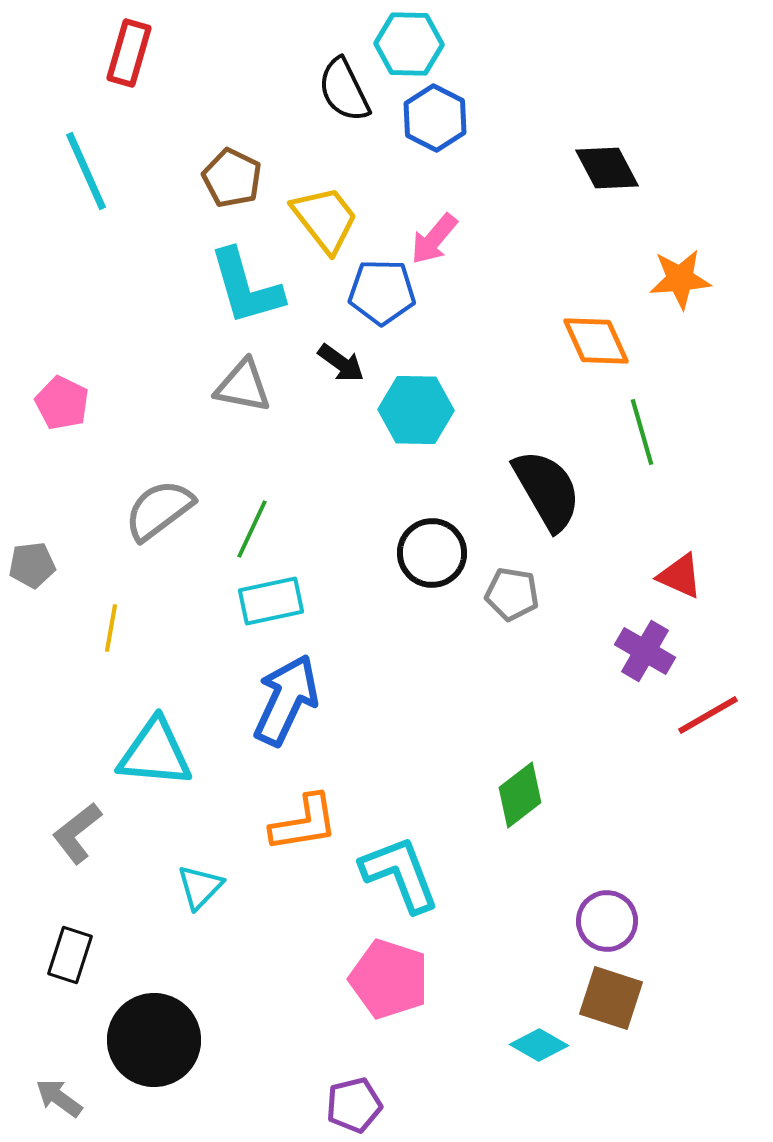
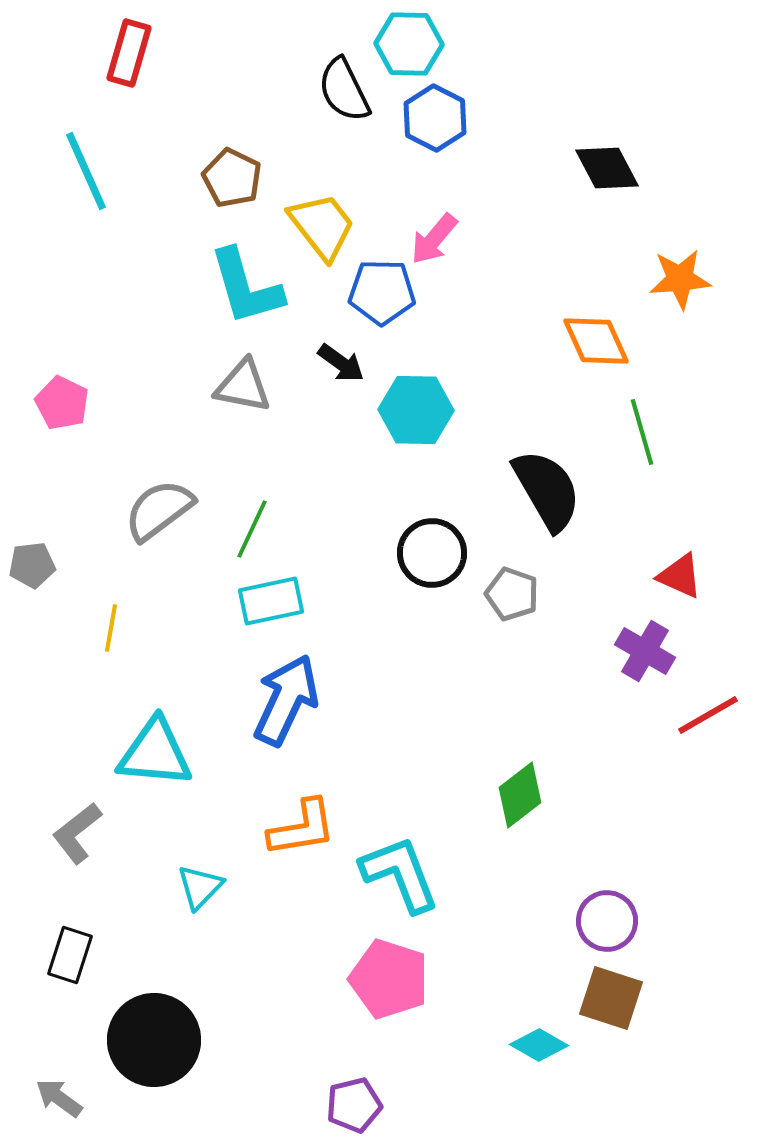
yellow trapezoid at (325, 219): moved 3 px left, 7 px down
gray pentagon at (512, 594): rotated 10 degrees clockwise
orange L-shape at (304, 823): moved 2 px left, 5 px down
